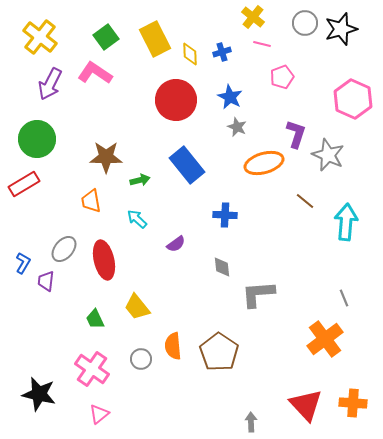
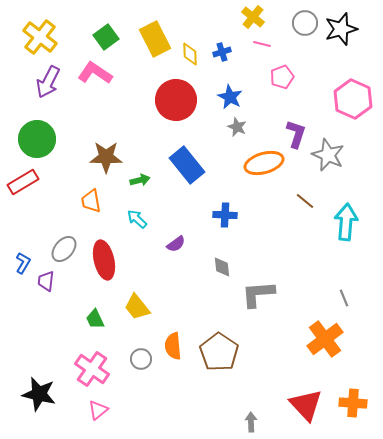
purple arrow at (50, 84): moved 2 px left, 2 px up
red rectangle at (24, 184): moved 1 px left, 2 px up
pink triangle at (99, 414): moved 1 px left, 4 px up
